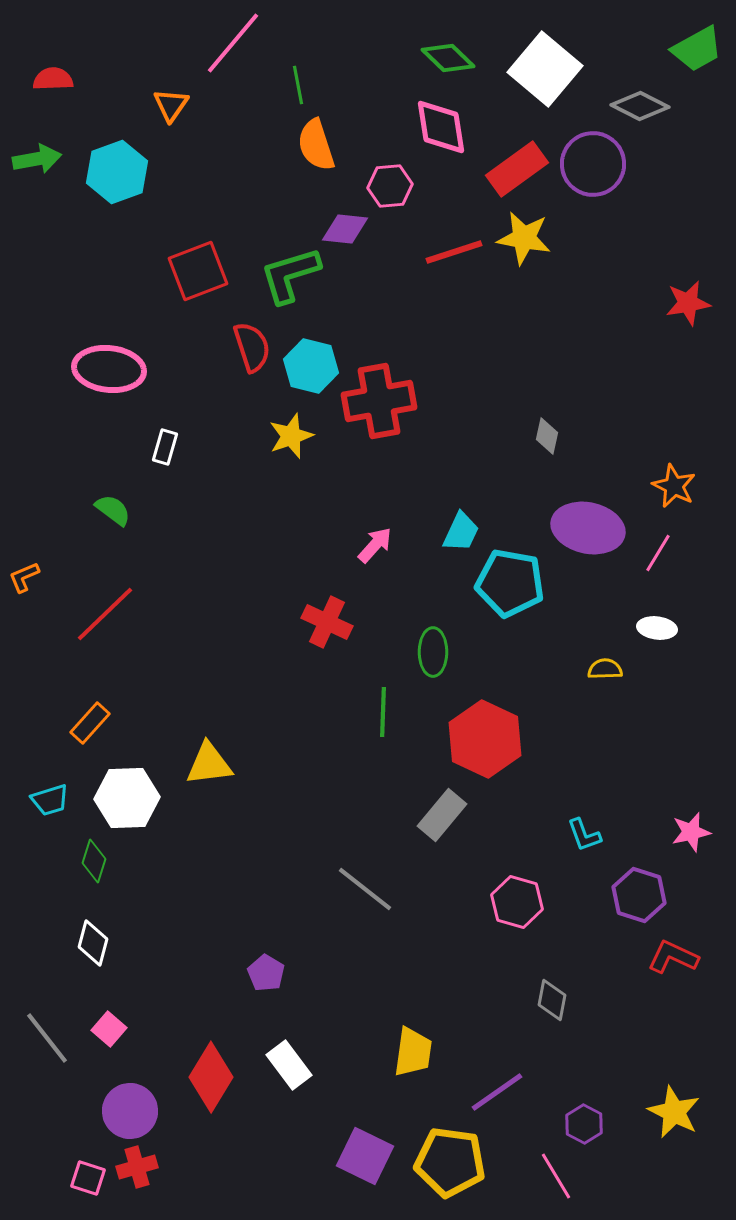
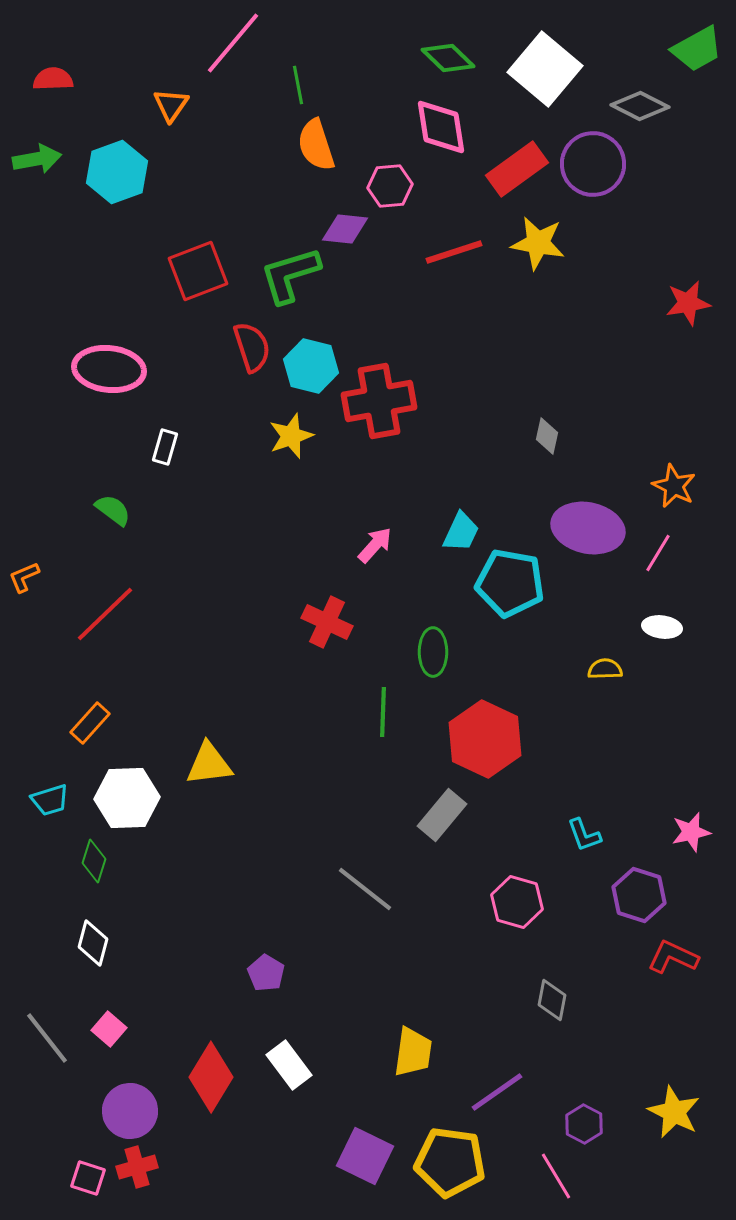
yellow star at (524, 238): moved 14 px right, 5 px down
white ellipse at (657, 628): moved 5 px right, 1 px up
